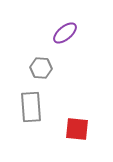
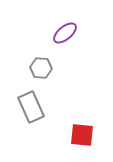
gray rectangle: rotated 20 degrees counterclockwise
red square: moved 5 px right, 6 px down
